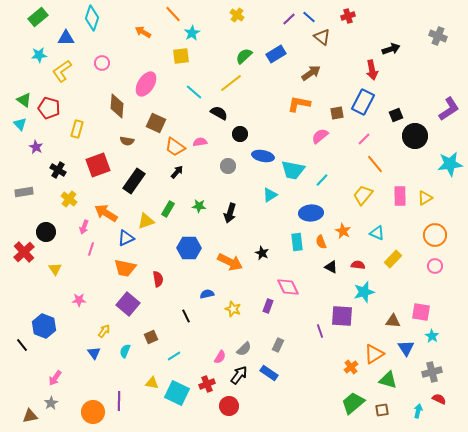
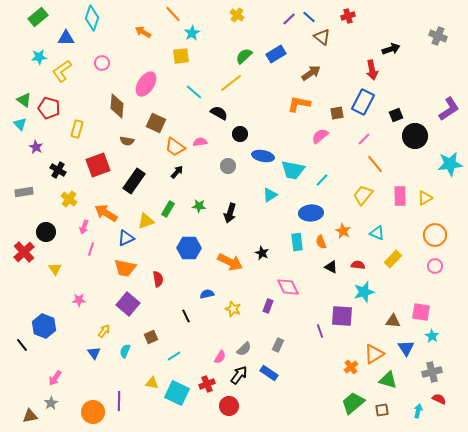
cyan star at (39, 55): moved 2 px down
